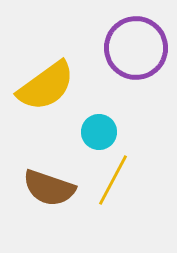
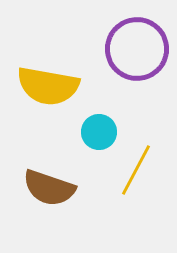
purple circle: moved 1 px right, 1 px down
yellow semicircle: moved 2 px right; rotated 46 degrees clockwise
yellow line: moved 23 px right, 10 px up
